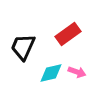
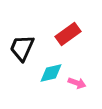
black trapezoid: moved 1 px left, 1 px down
pink arrow: moved 11 px down
